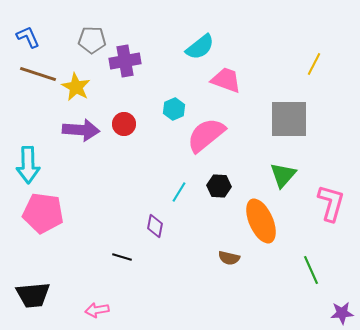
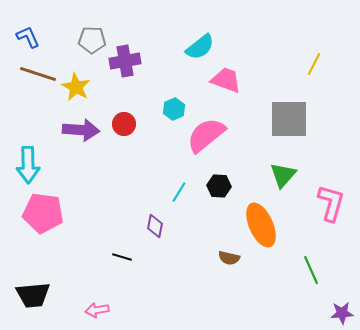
orange ellipse: moved 4 px down
